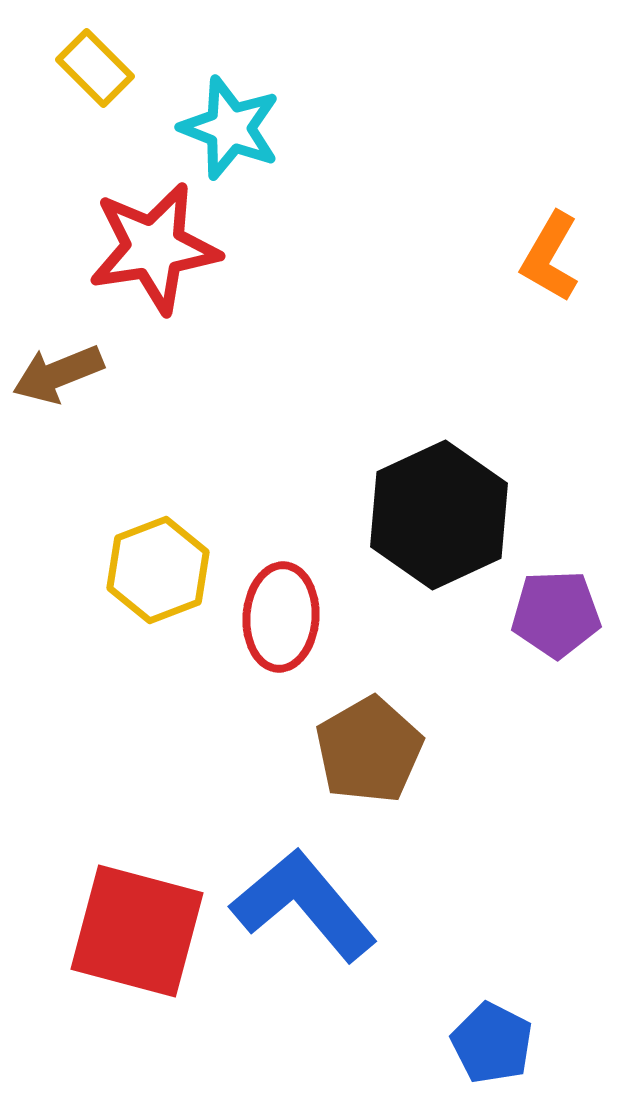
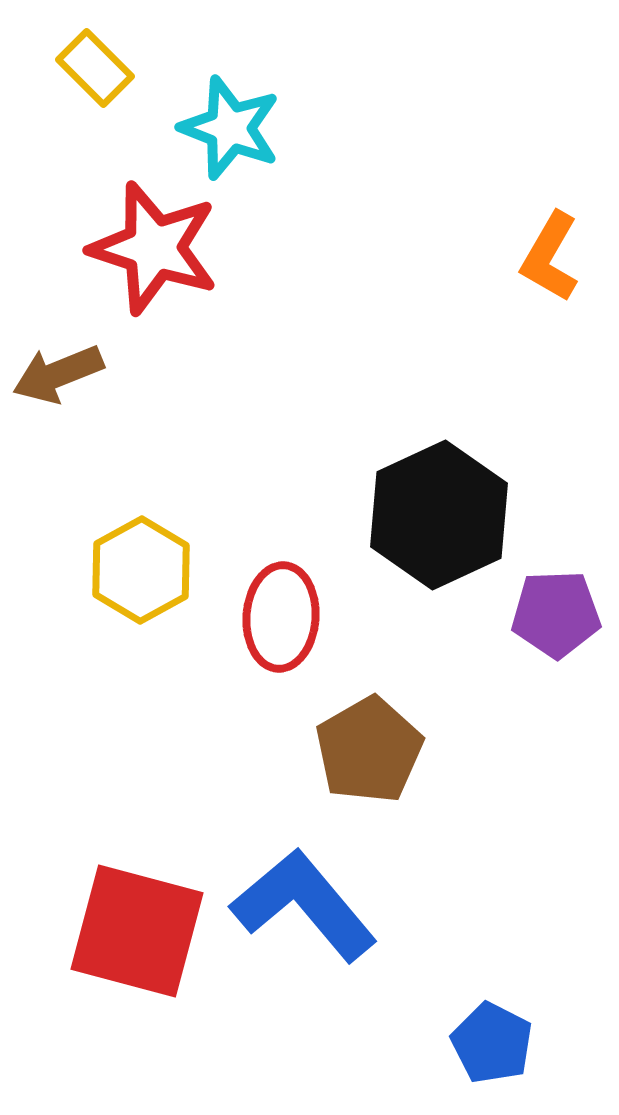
red star: rotated 27 degrees clockwise
yellow hexagon: moved 17 px left; rotated 8 degrees counterclockwise
